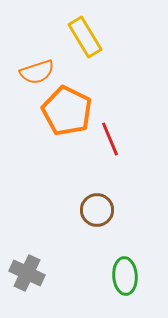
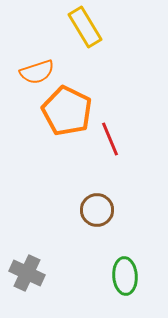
yellow rectangle: moved 10 px up
